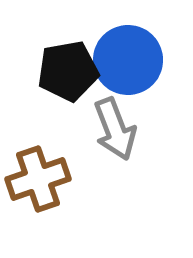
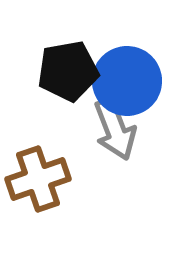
blue circle: moved 1 px left, 21 px down
